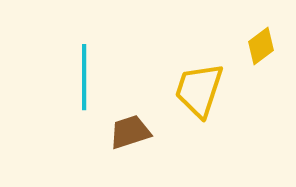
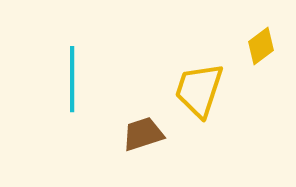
cyan line: moved 12 px left, 2 px down
brown trapezoid: moved 13 px right, 2 px down
